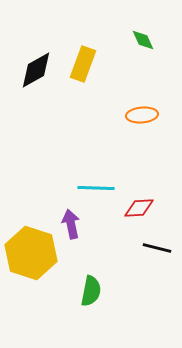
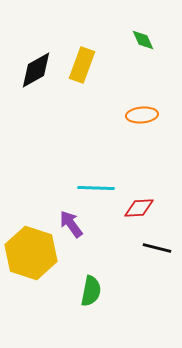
yellow rectangle: moved 1 px left, 1 px down
purple arrow: rotated 24 degrees counterclockwise
